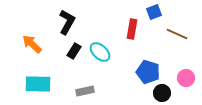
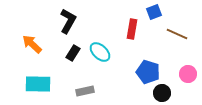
black L-shape: moved 1 px right, 1 px up
black rectangle: moved 1 px left, 2 px down
pink circle: moved 2 px right, 4 px up
